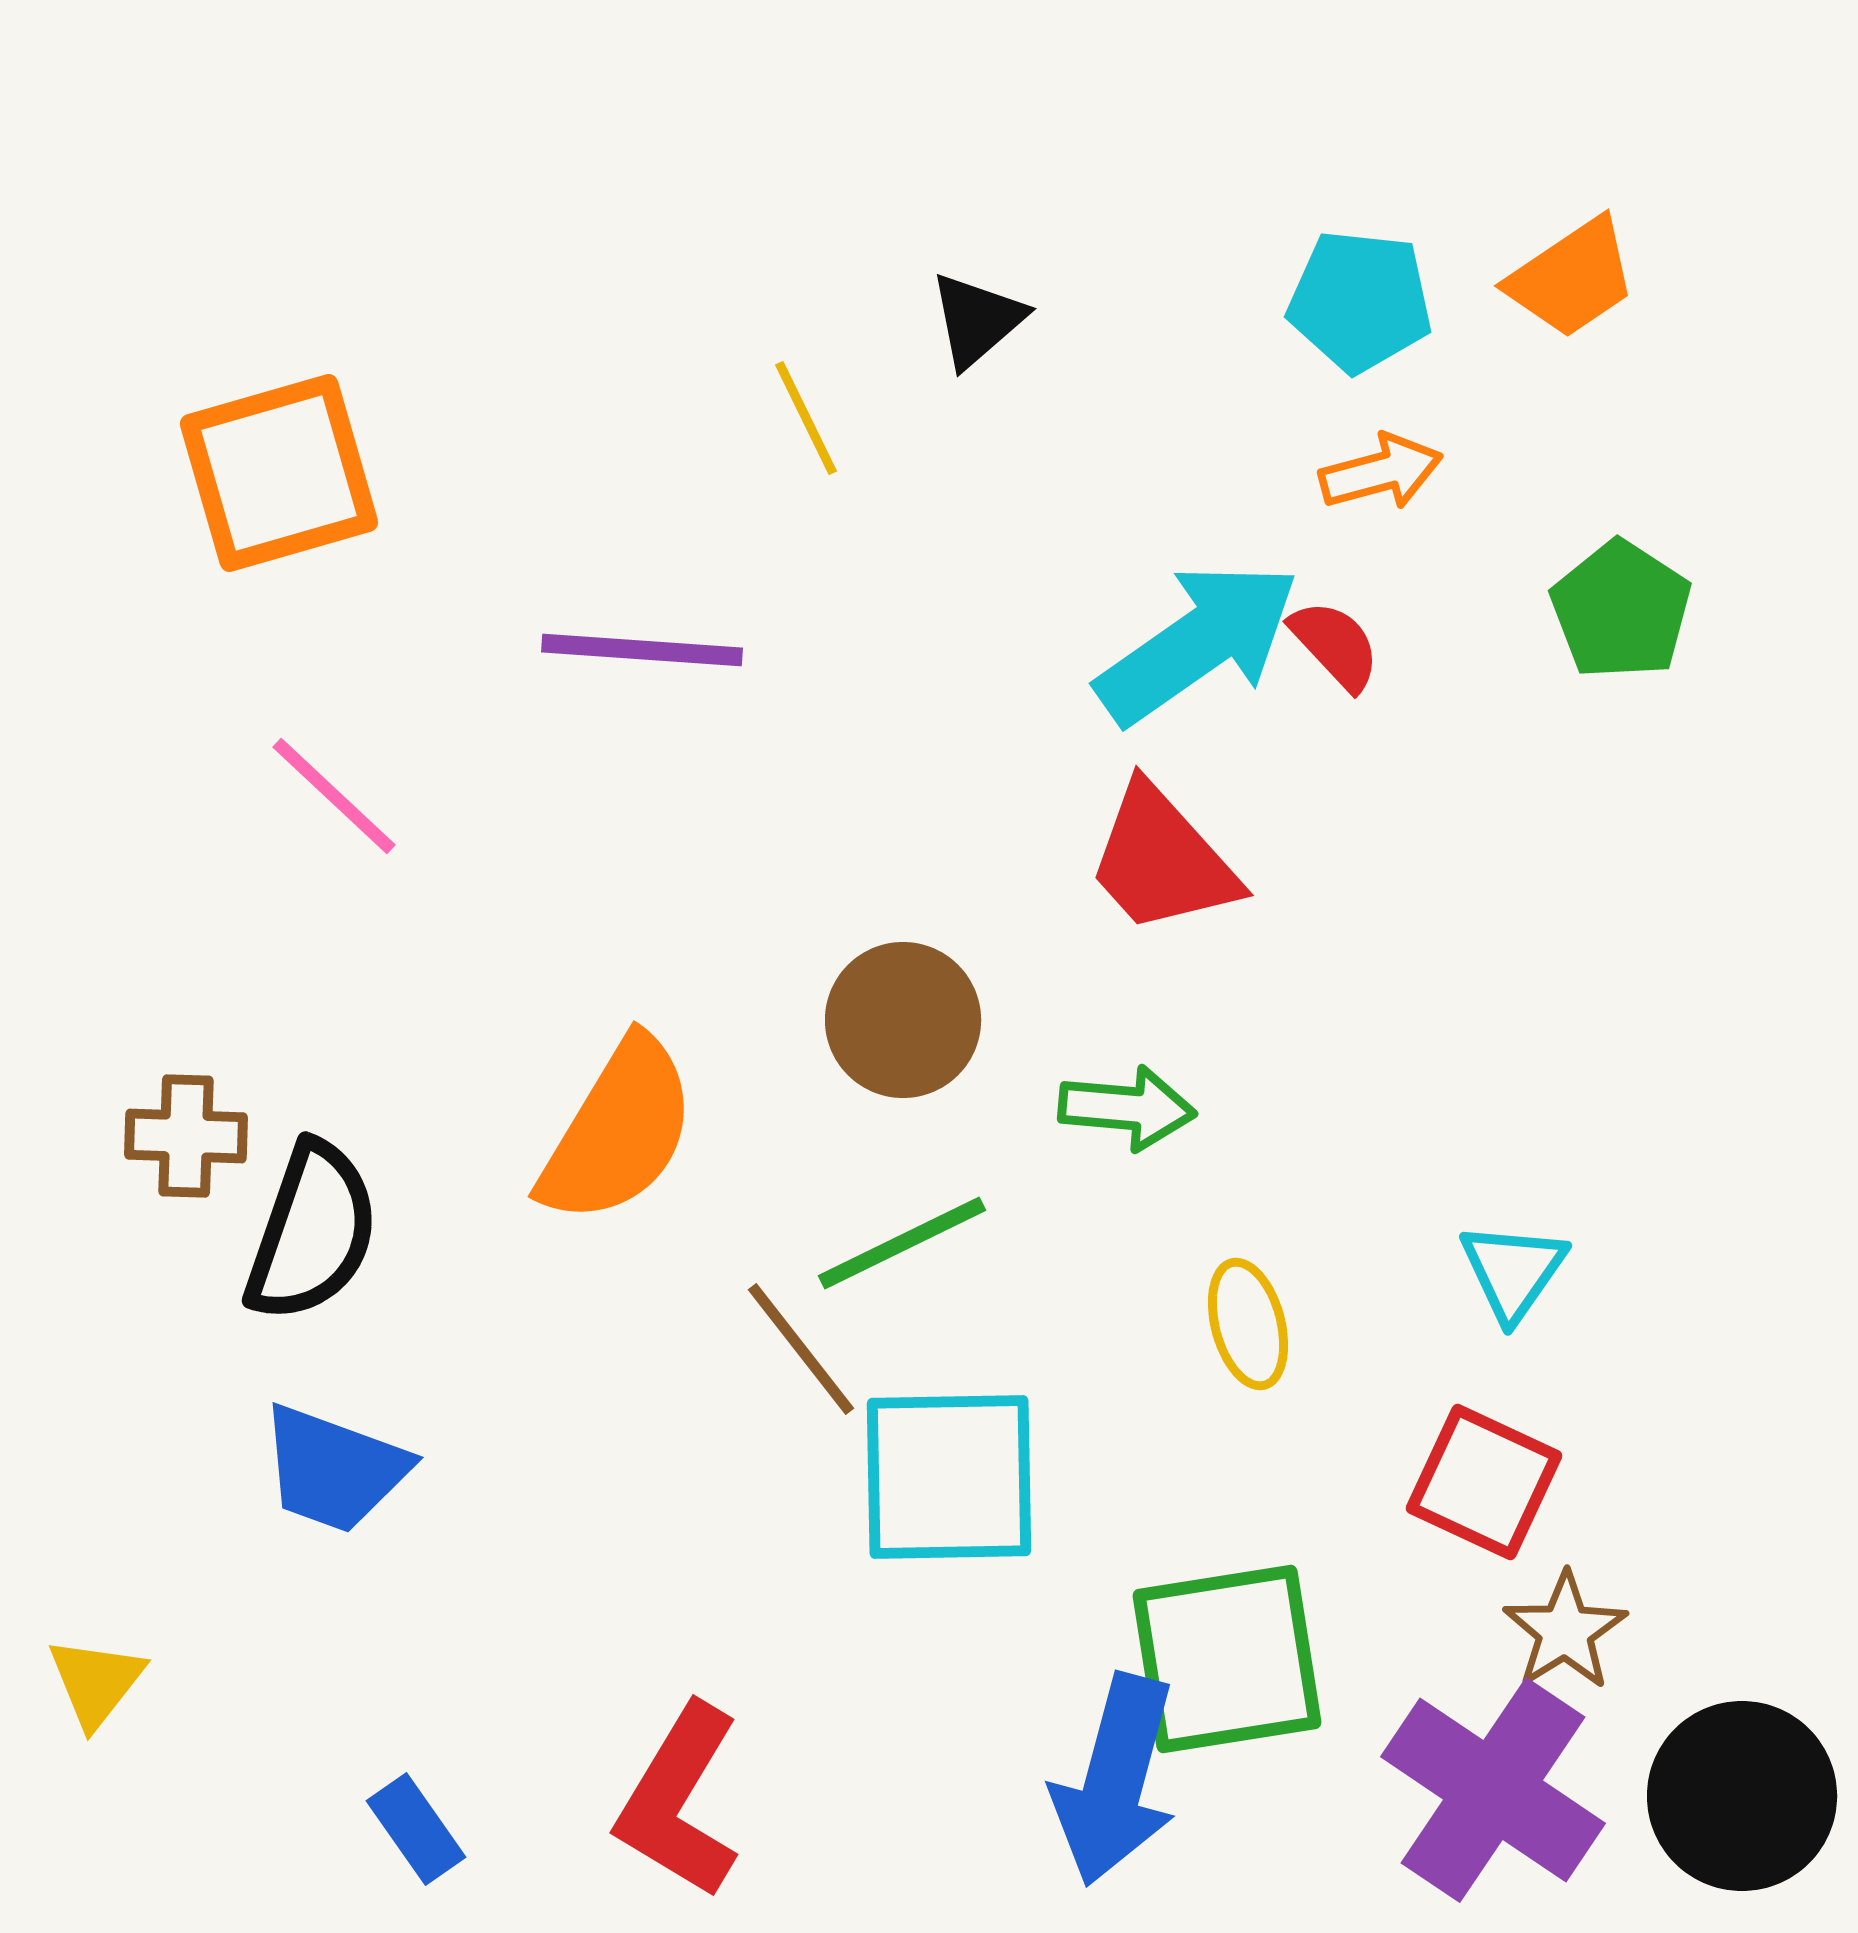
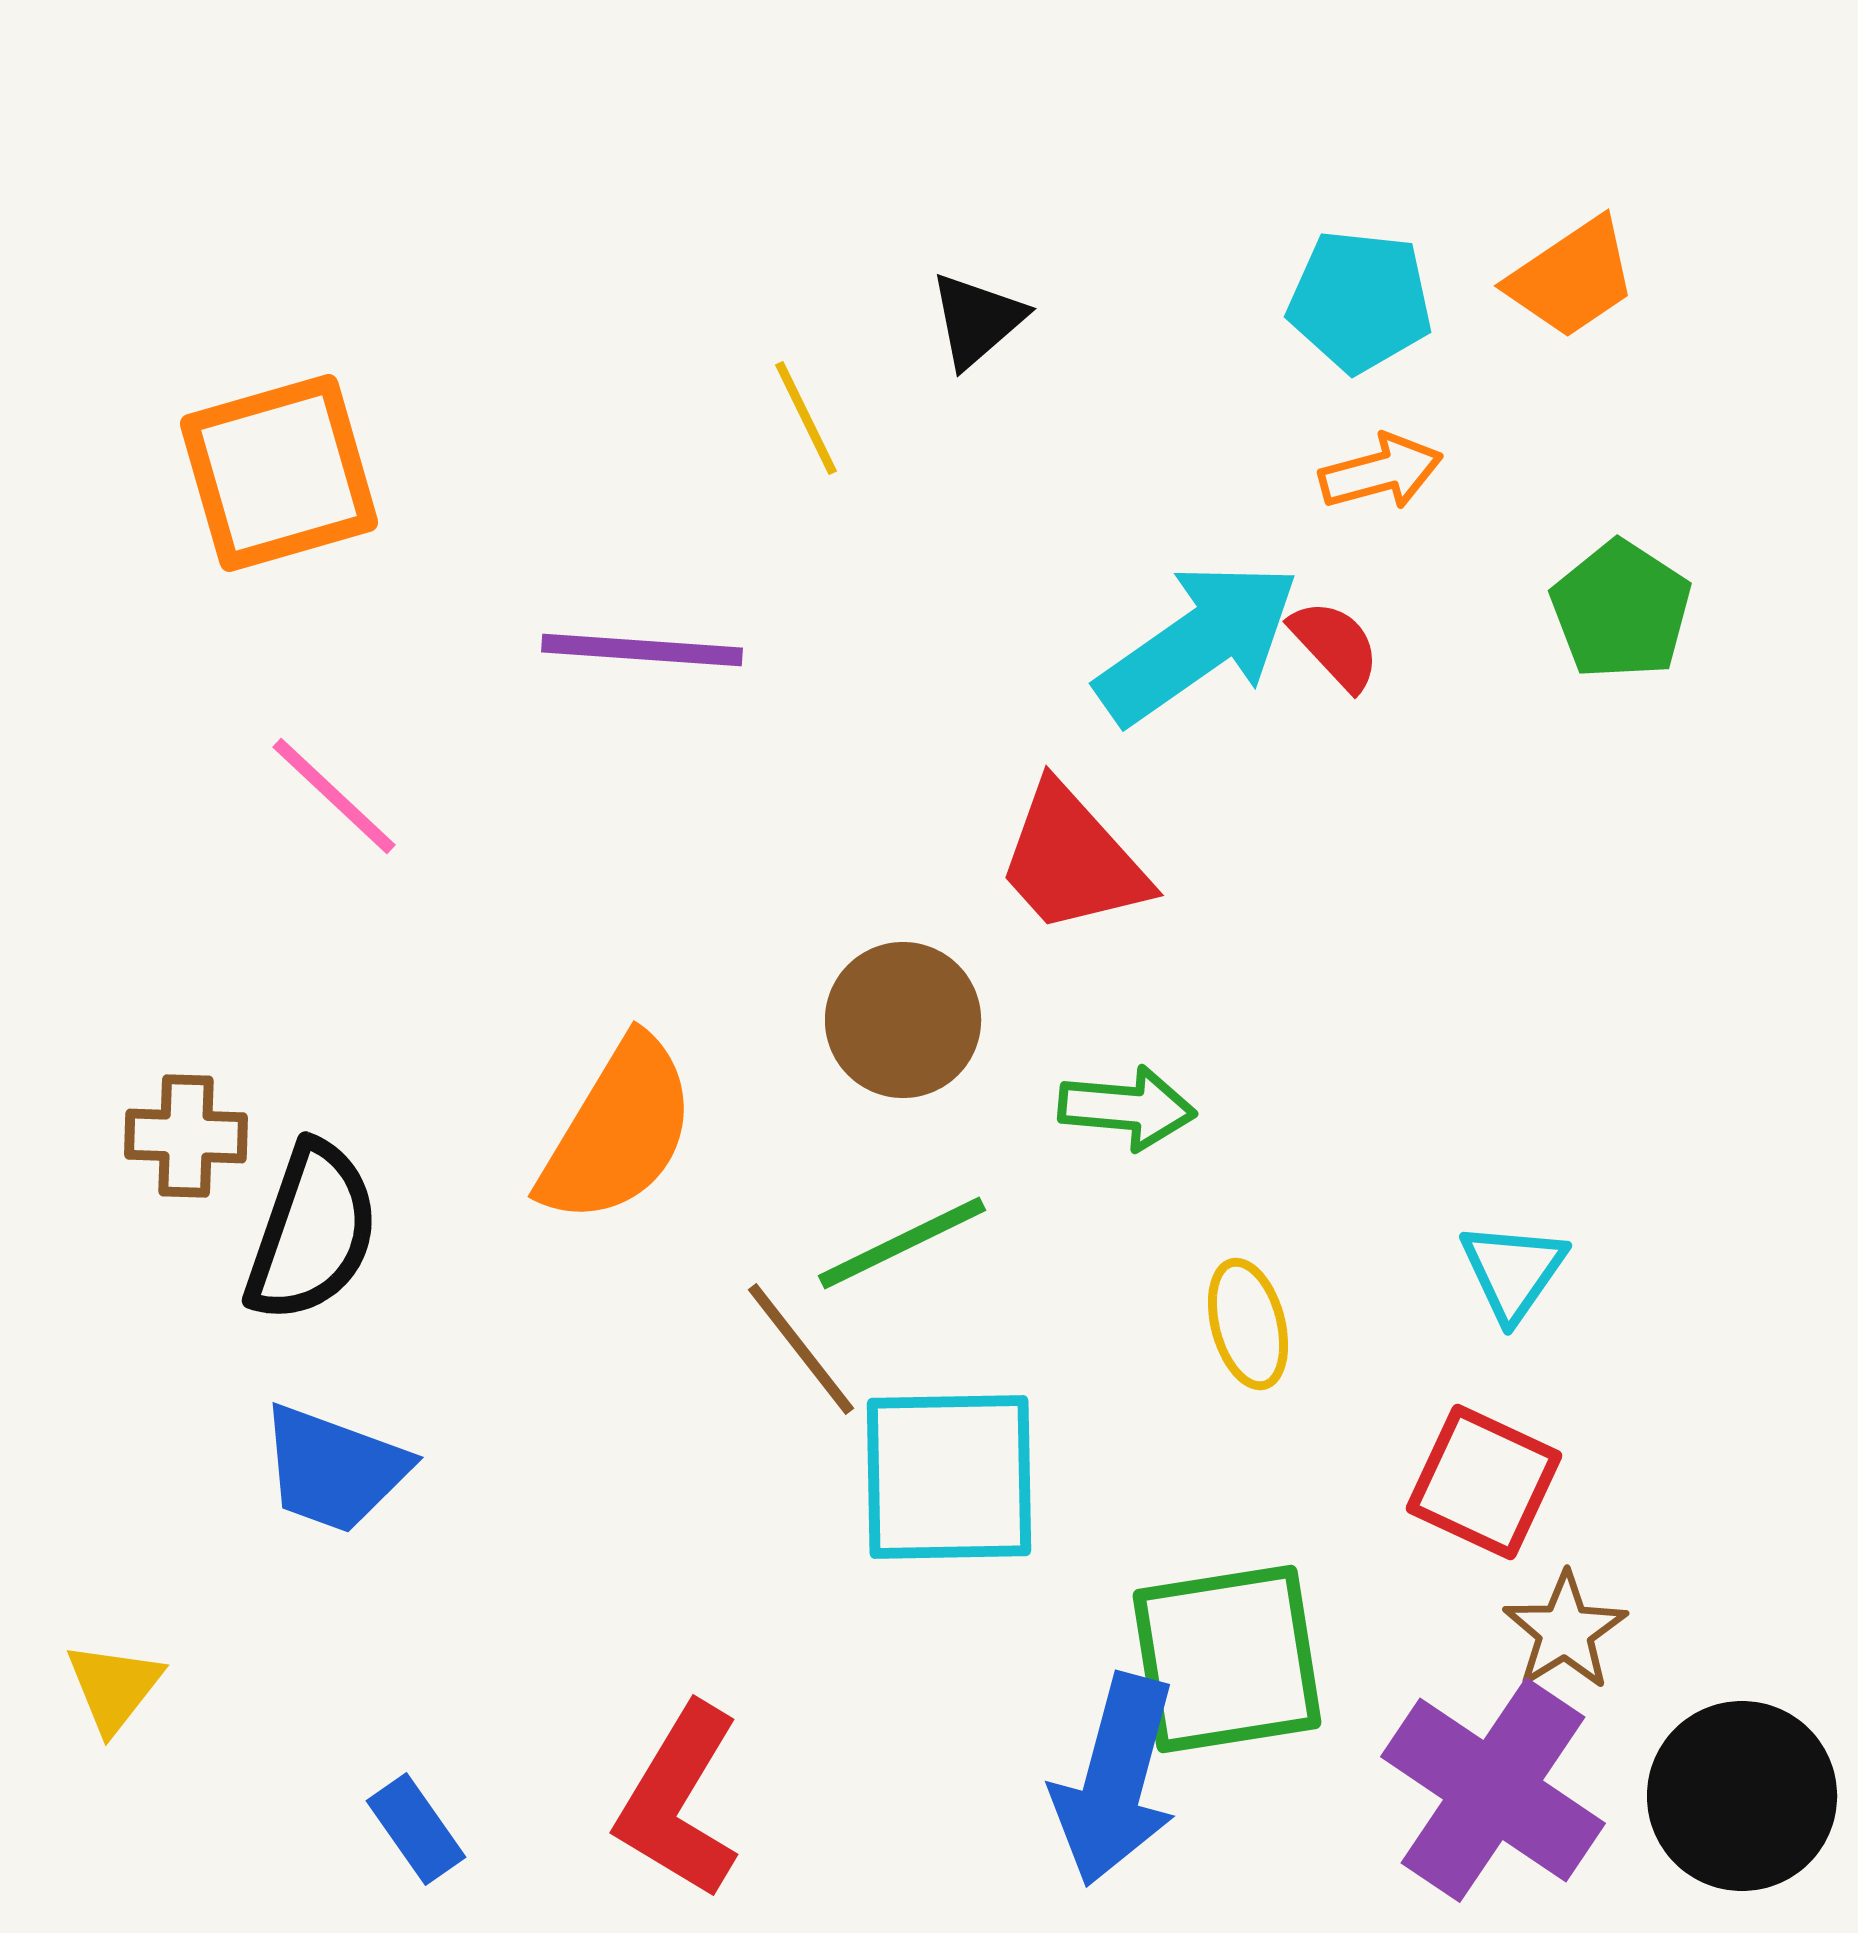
red trapezoid: moved 90 px left
yellow triangle: moved 18 px right, 5 px down
